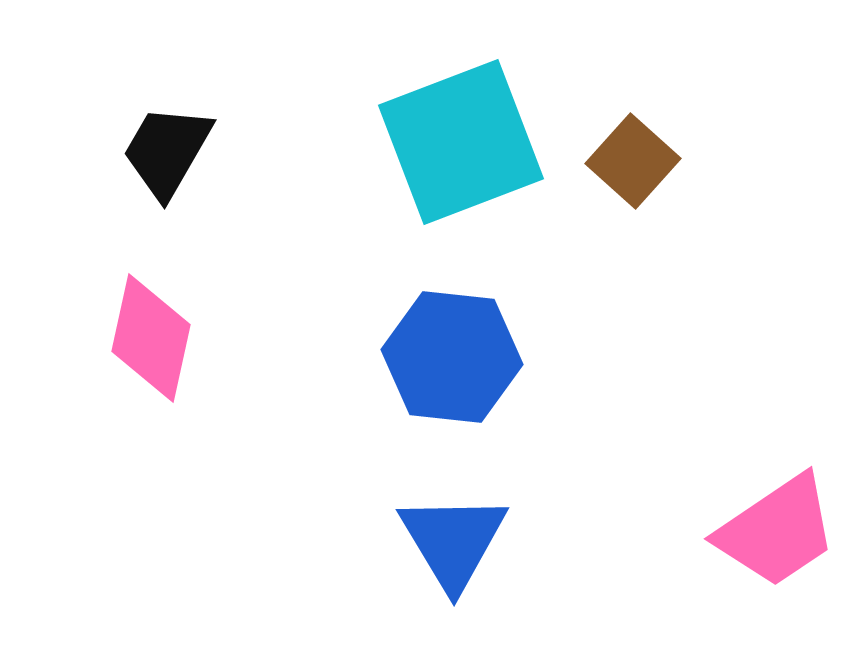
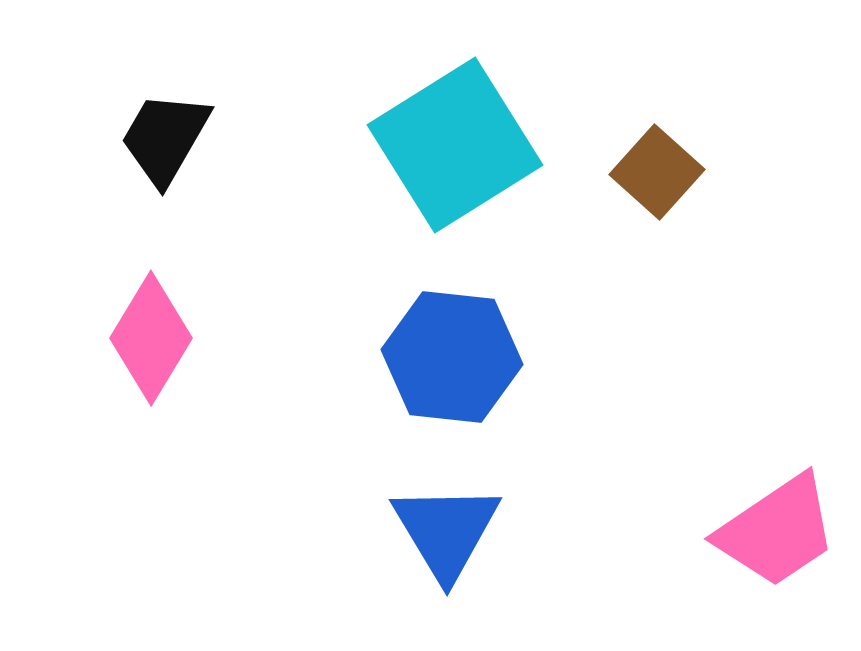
cyan square: moved 6 px left, 3 px down; rotated 11 degrees counterclockwise
black trapezoid: moved 2 px left, 13 px up
brown square: moved 24 px right, 11 px down
pink diamond: rotated 19 degrees clockwise
blue triangle: moved 7 px left, 10 px up
